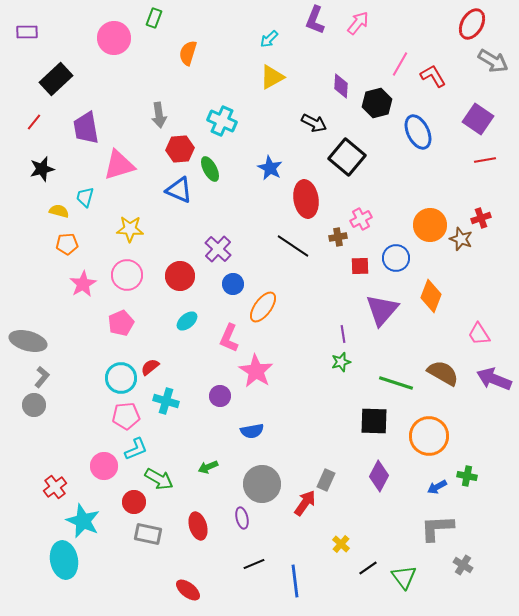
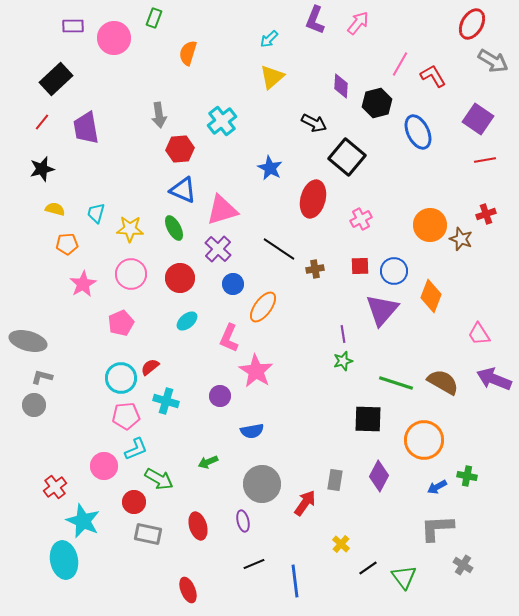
purple rectangle at (27, 32): moved 46 px right, 6 px up
yellow triangle at (272, 77): rotated 12 degrees counterclockwise
cyan cross at (222, 121): rotated 28 degrees clockwise
red line at (34, 122): moved 8 px right
pink triangle at (119, 165): moved 103 px right, 45 px down
green ellipse at (210, 169): moved 36 px left, 59 px down
blue triangle at (179, 190): moved 4 px right
cyan trapezoid at (85, 197): moved 11 px right, 16 px down
red ellipse at (306, 199): moved 7 px right; rotated 24 degrees clockwise
yellow semicircle at (59, 211): moved 4 px left, 2 px up
red cross at (481, 218): moved 5 px right, 4 px up
brown cross at (338, 237): moved 23 px left, 32 px down
black line at (293, 246): moved 14 px left, 3 px down
blue circle at (396, 258): moved 2 px left, 13 px down
pink circle at (127, 275): moved 4 px right, 1 px up
red circle at (180, 276): moved 2 px down
green star at (341, 362): moved 2 px right, 1 px up
brown semicircle at (443, 373): moved 9 px down
gray L-shape at (42, 377): rotated 115 degrees counterclockwise
black square at (374, 421): moved 6 px left, 2 px up
orange circle at (429, 436): moved 5 px left, 4 px down
green arrow at (208, 467): moved 5 px up
gray rectangle at (326, 480): moved 9 px right; rotated 15 degrees counterclockwise
purple ellipse at (242, 518): moved 1 px right, 3 px down
red ellipse at (188, 590): rotated 30 degrees clockwise
